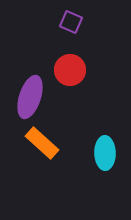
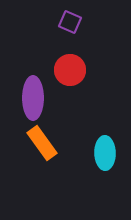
purple square: moved 1 px left
purple ellipse: moved 3 px right, 1 px down; rotated 18 degrees counterclockwise
orange rectangle: rotated 12 degrees clockwise
